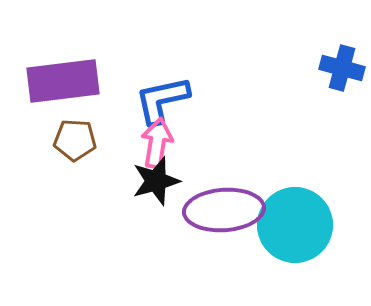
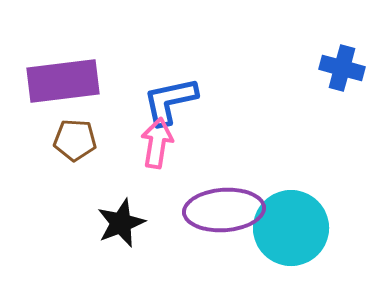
blue L-shape: moved 8 px right, 1 px down
black star: moved 35 px left, 42 px down; rotated 6 degrees counterclockwise
cyan circle: moved 4 px left, 3 px down
